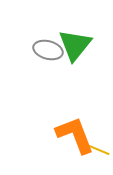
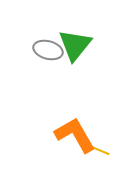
orange L-shape: rotated 9 degrees counterclockwise
